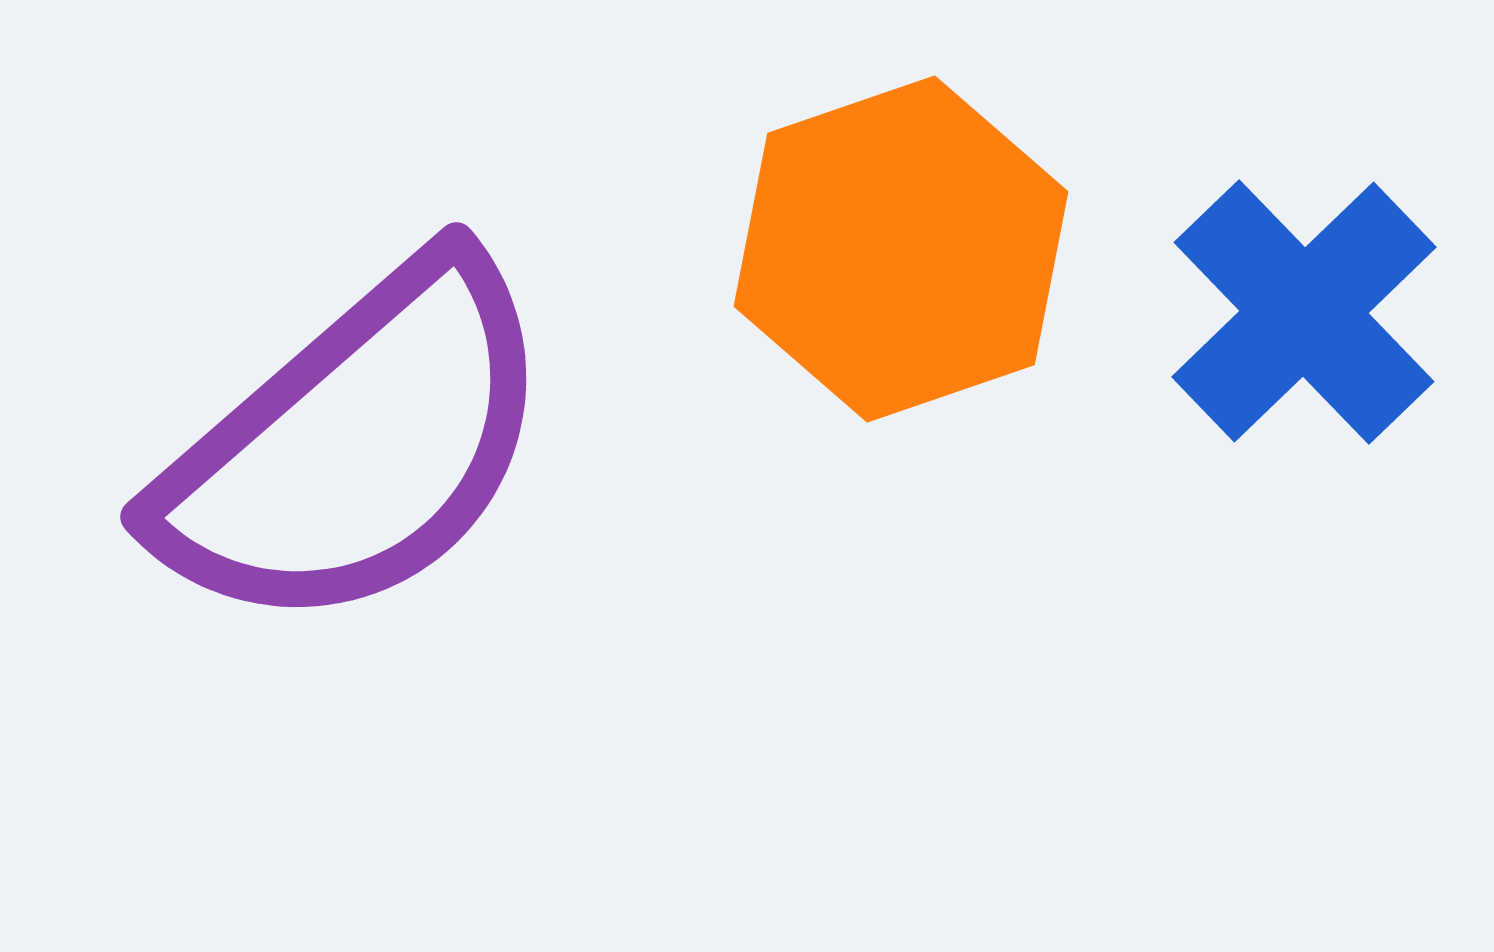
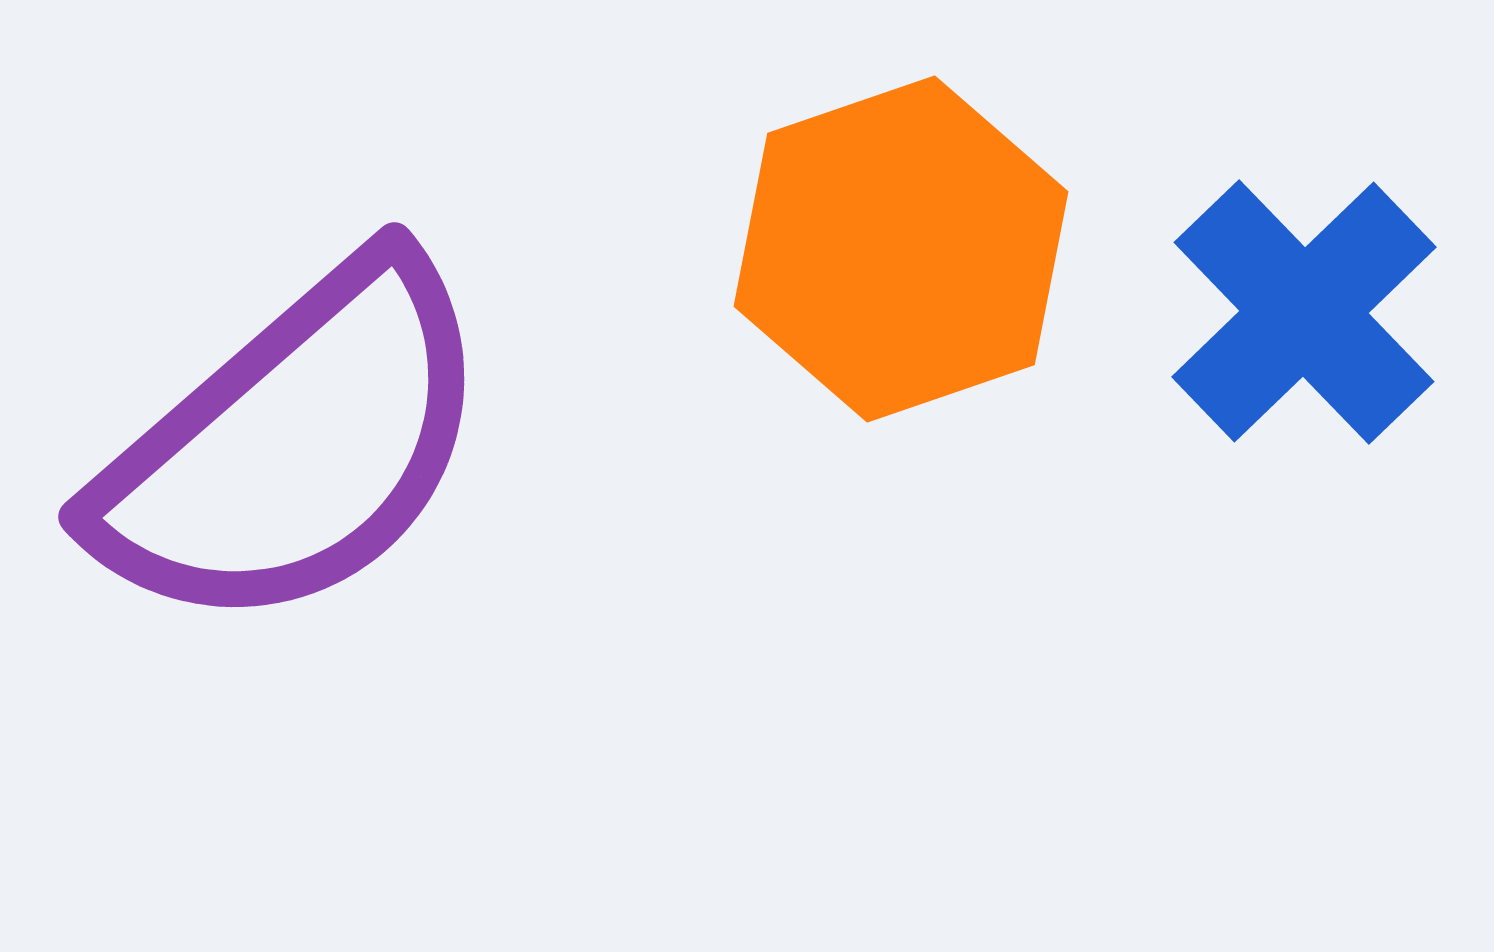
purple semicircle: moved 62 px left
